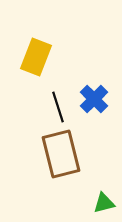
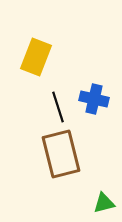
blue cross: rotated 32 degrees counterclockwise
